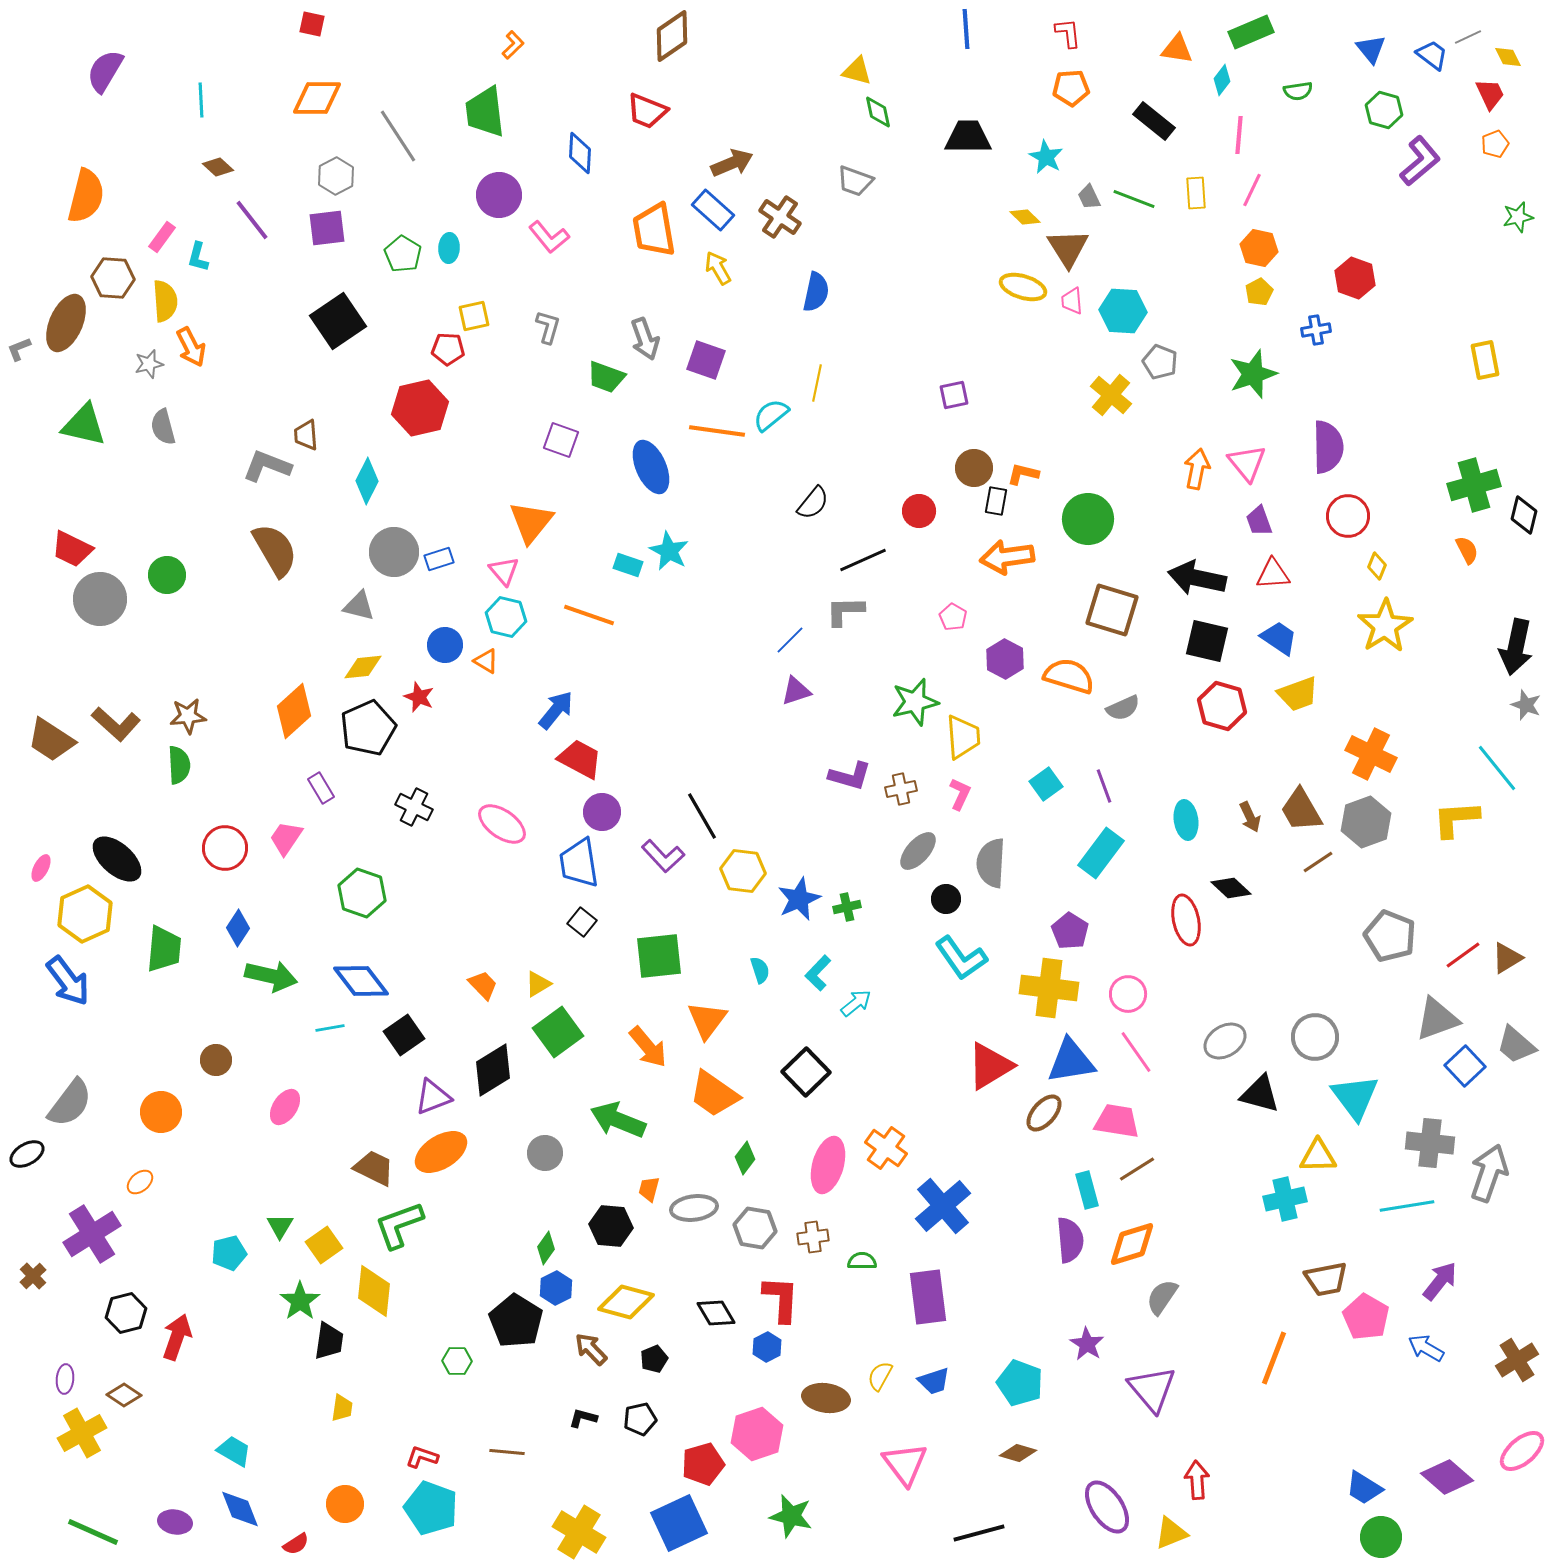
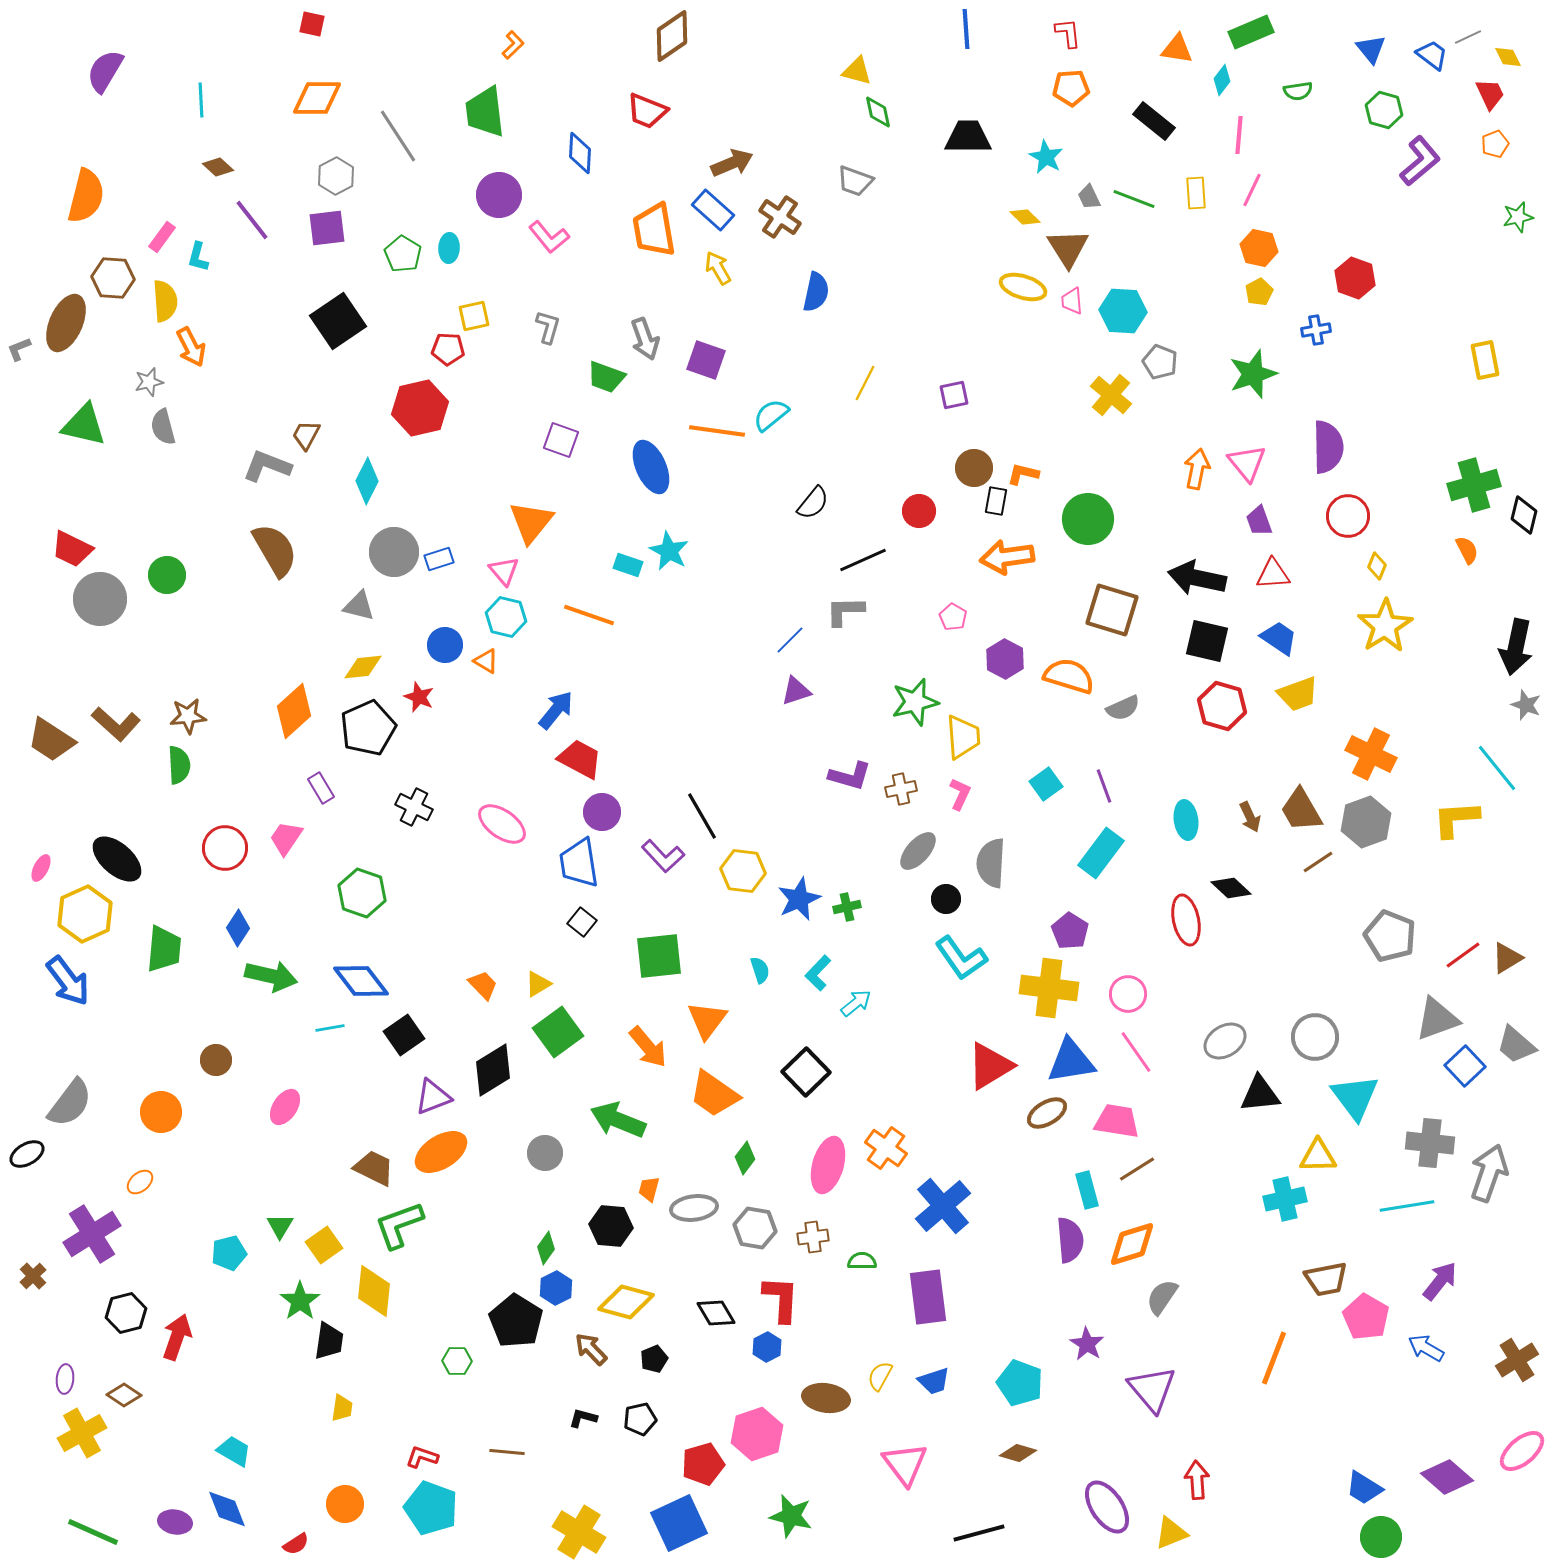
gray star at (149, 364): moved 18 px down
yellow line at (817, 383): moved 48 px right; rotated 15 degrees clockwise
brown trapezoid at (306, 435): rotated 32 degrees clockwise
black triangle at (1260, 1094): rotated 21 degrees counterclockwise
brown ellipse at (1044, 1113): moved 3 px right; rotated 18 degrees clockwise
blue diamond at (240, 1509): moved 13 px left
